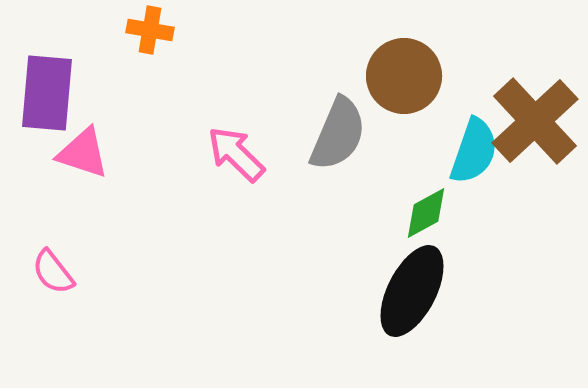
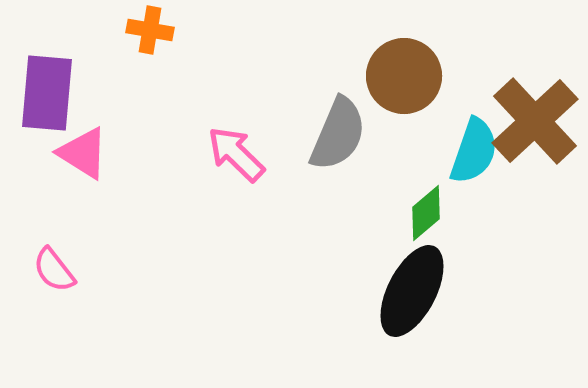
pink triangle: rotated 14 degrees clockwise
green diamond: rotated 12 degrees counterclockwise
pink semicircle: moved 1 px right, 2 px up
